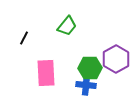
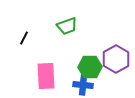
green trapezoid: rotated 30 degrees clockwise
green hexagon: moved 1 px up
pink rectangle: moved 3 px down
blue cross: moved 3 px left
